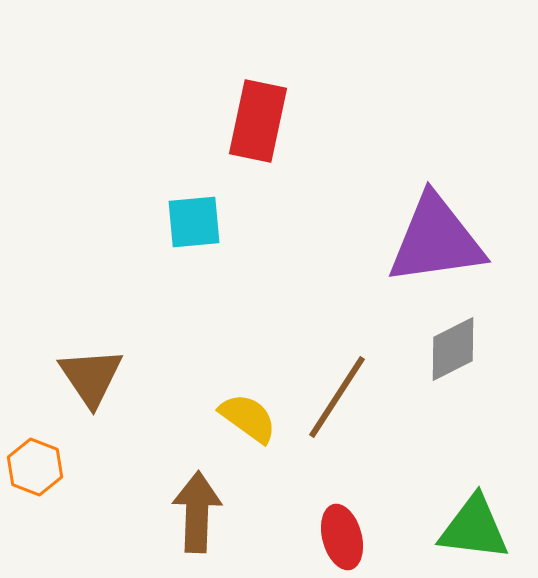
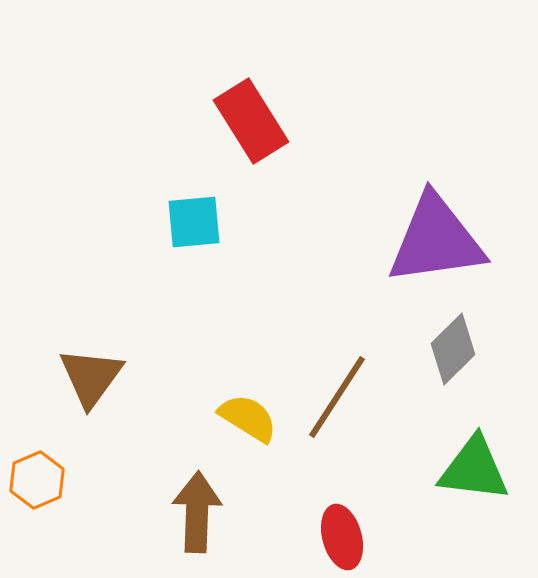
red rectangle: moved 7 px left; rotated 44 degrees counterclockwise
gray diamond: rotated 18 degrees counterclockwise
brown triangle: rotated 10 degrees clockwise
yellow semicircle: rotated 4 degrees counterclockwise
orange hexagon: moved 2 px right, 13 px down; rotated 16 degrees clockwise
green triangle: moved 59 px up
